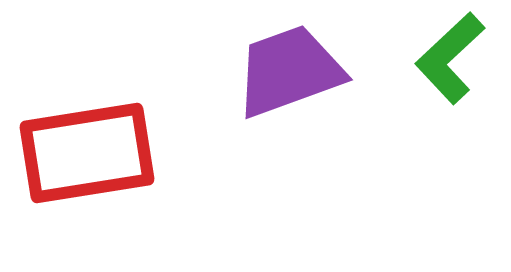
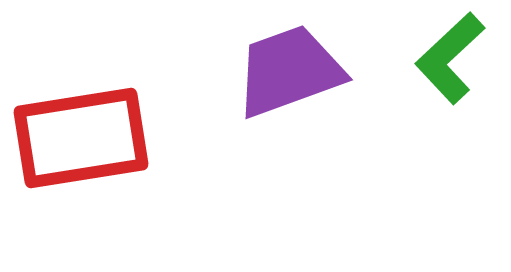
red rectangle: moved 6 px left, 15 px up
